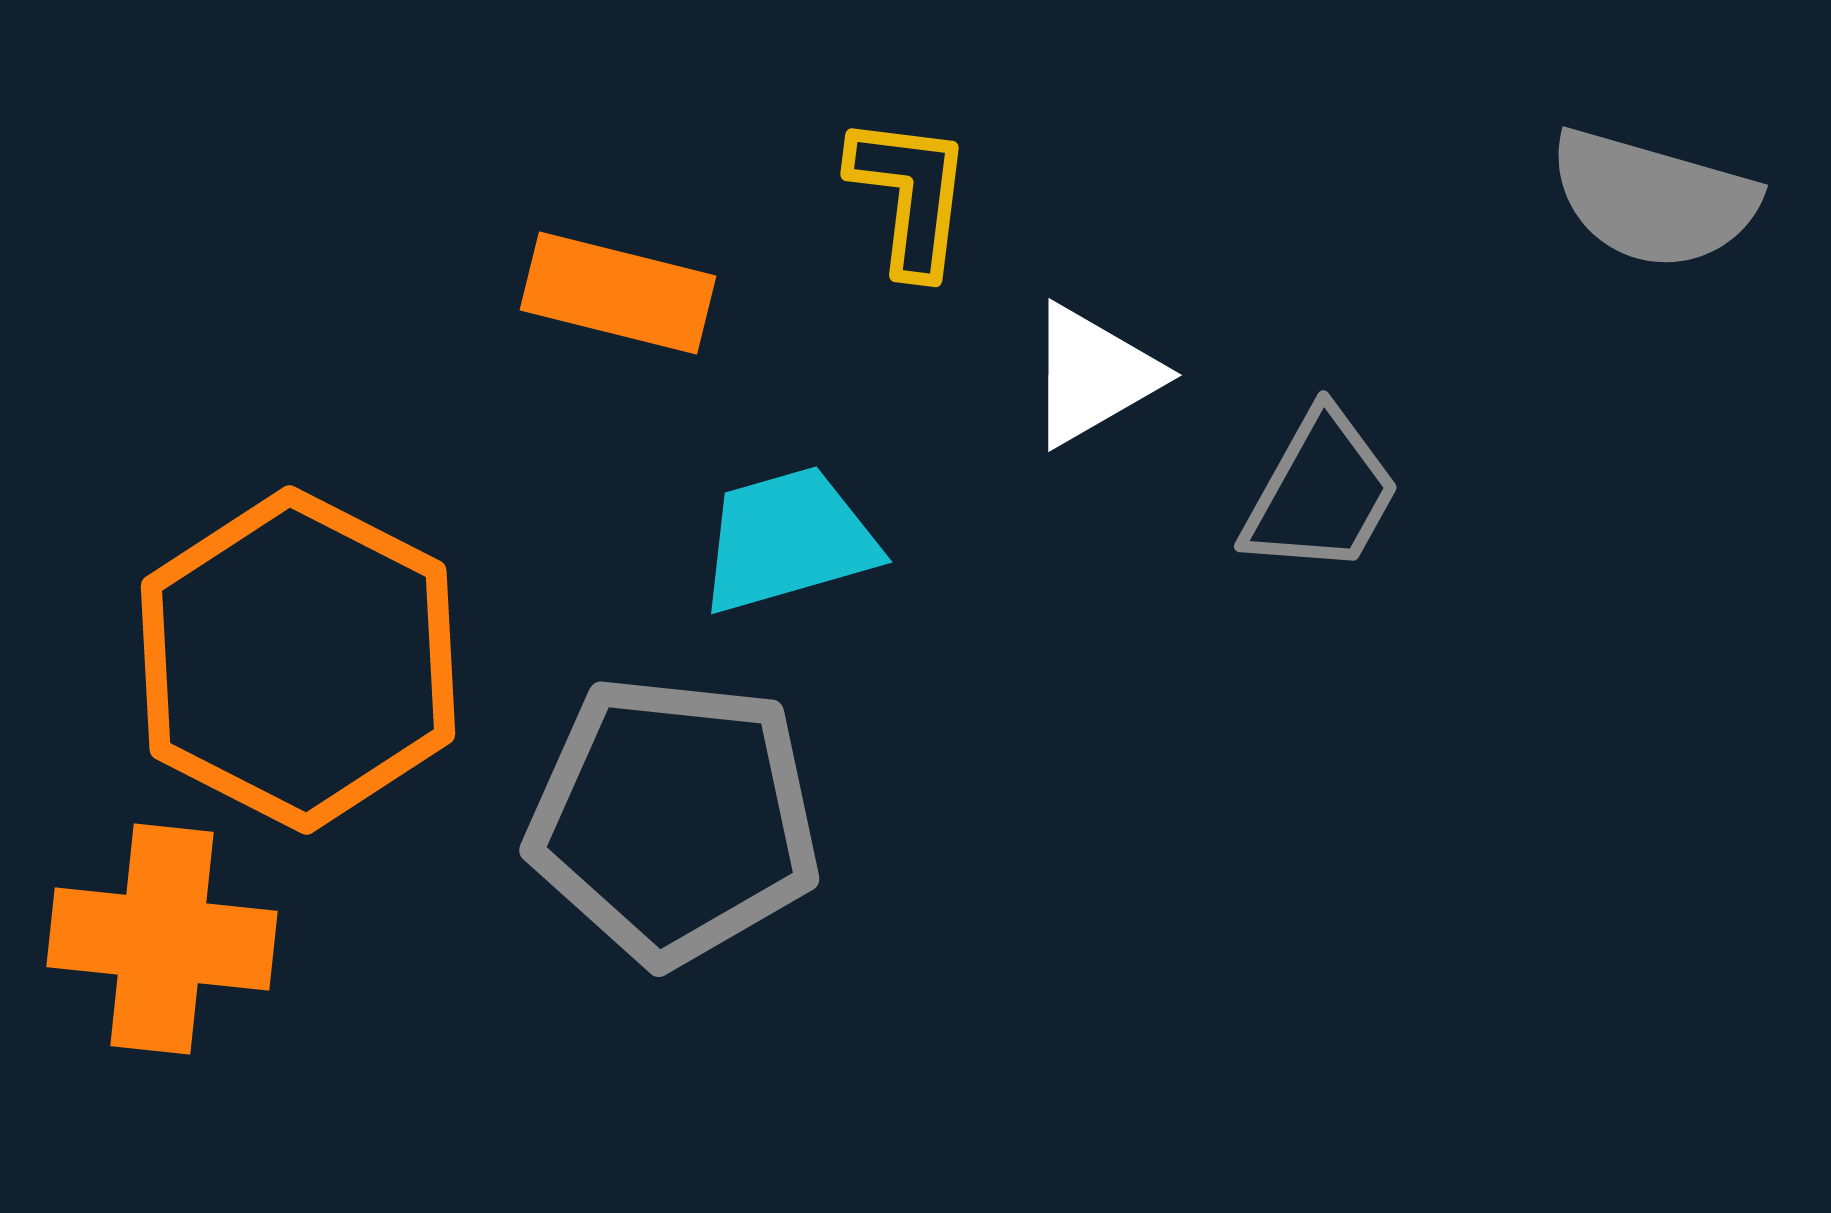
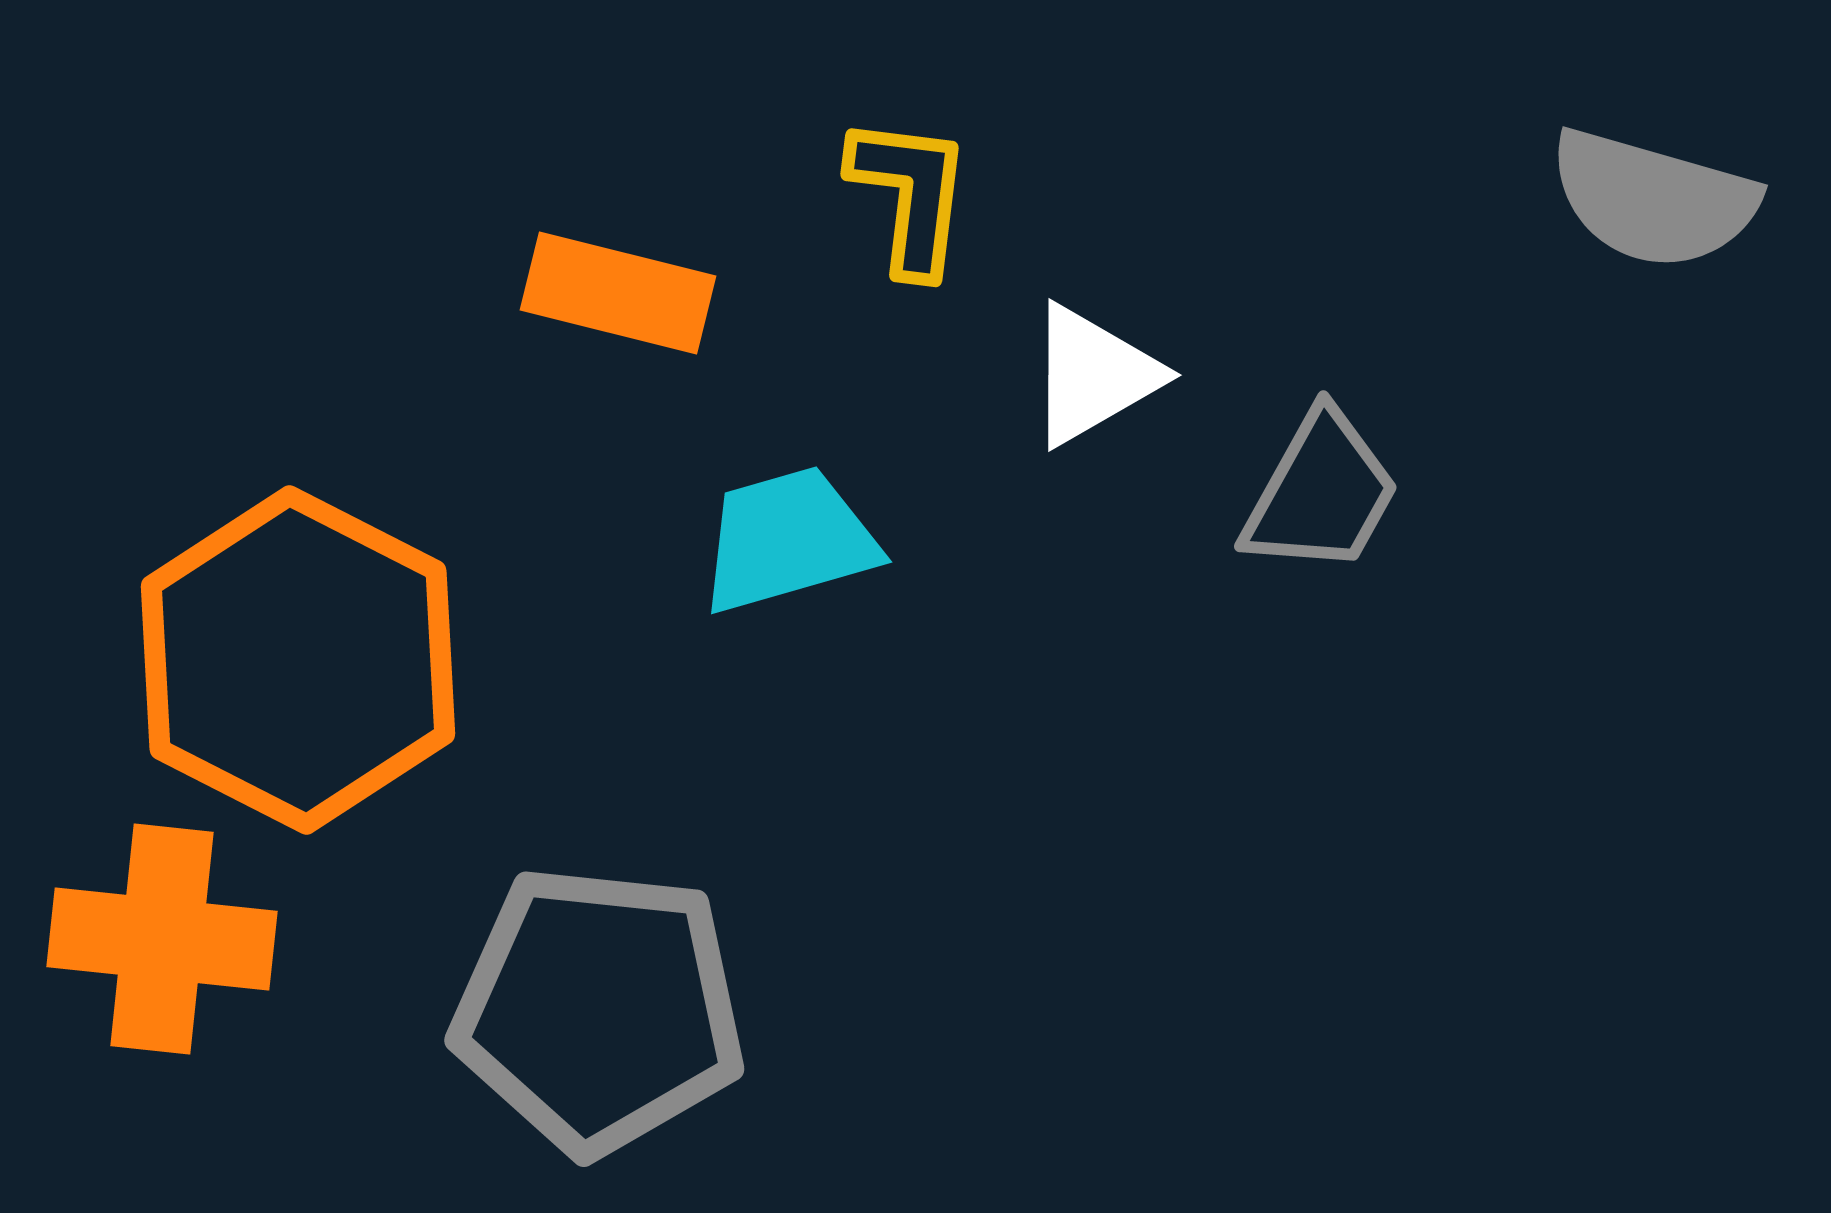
gray pentagon: moved 75 px left, 190 px down
